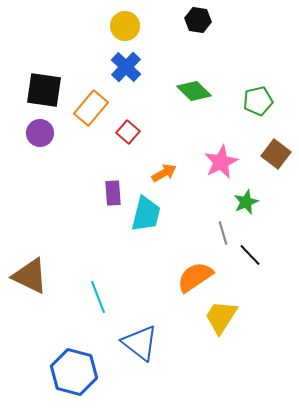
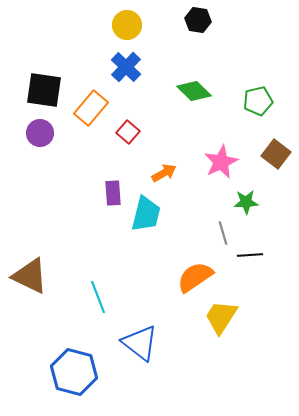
yellow circle: moved 2 px right, 1 px up
green star: rotated 20 degrees clockwise
black line: rotated 50 degrees counterclockwise
